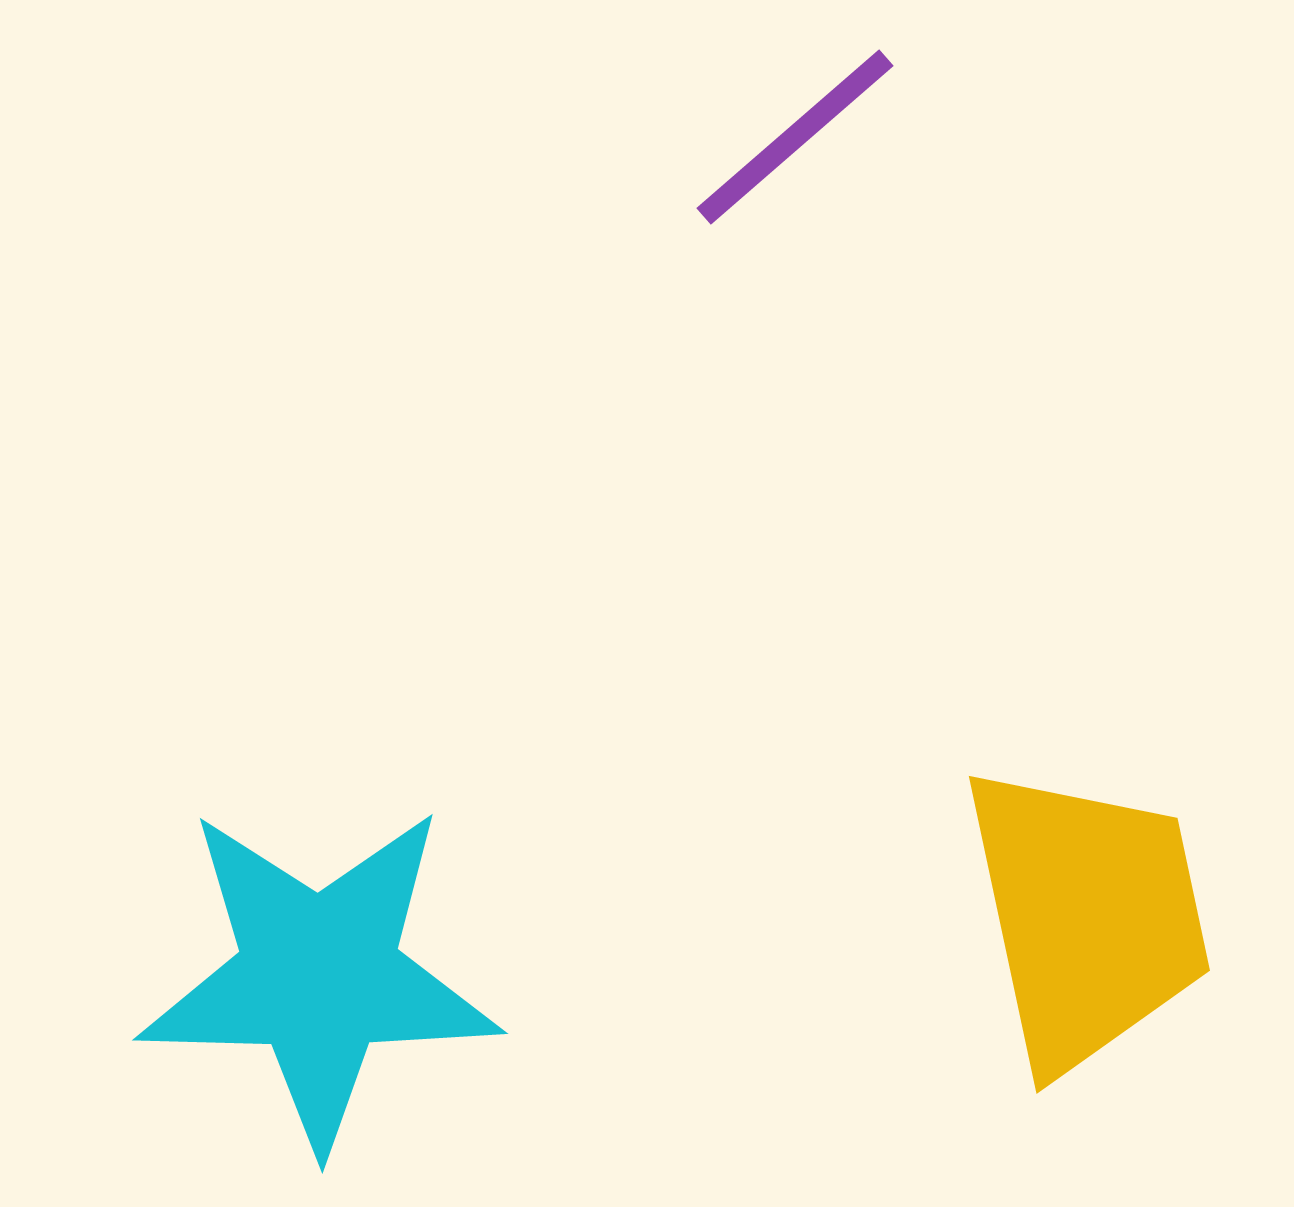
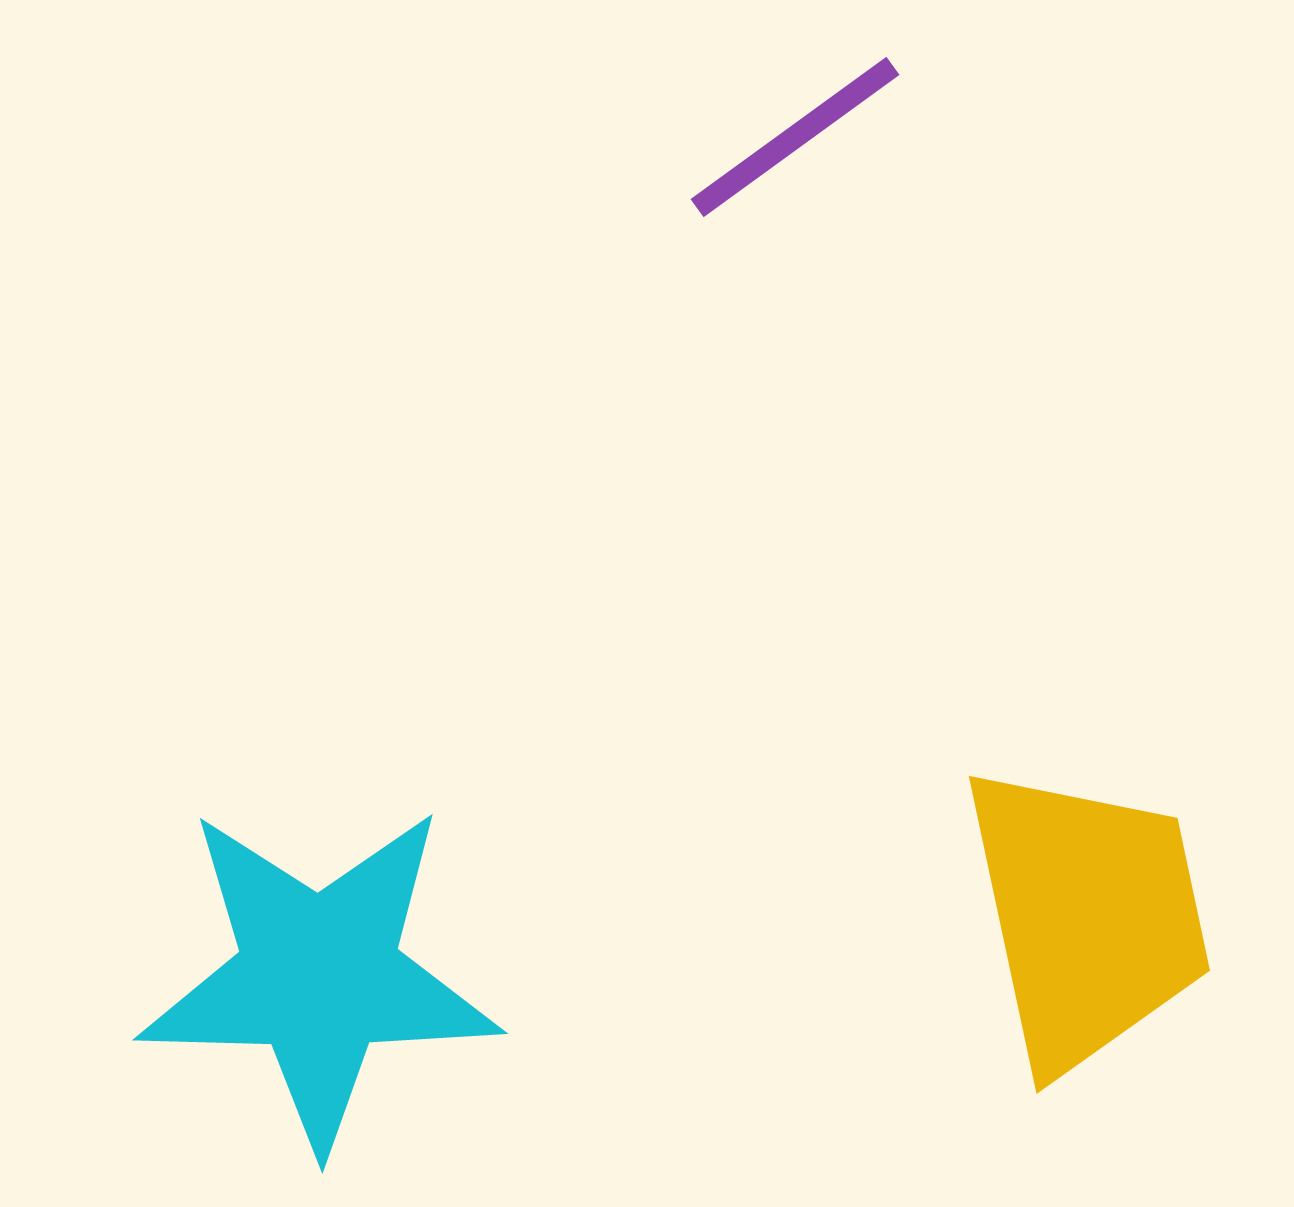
purple line: rotated 5 degrees clockwise
